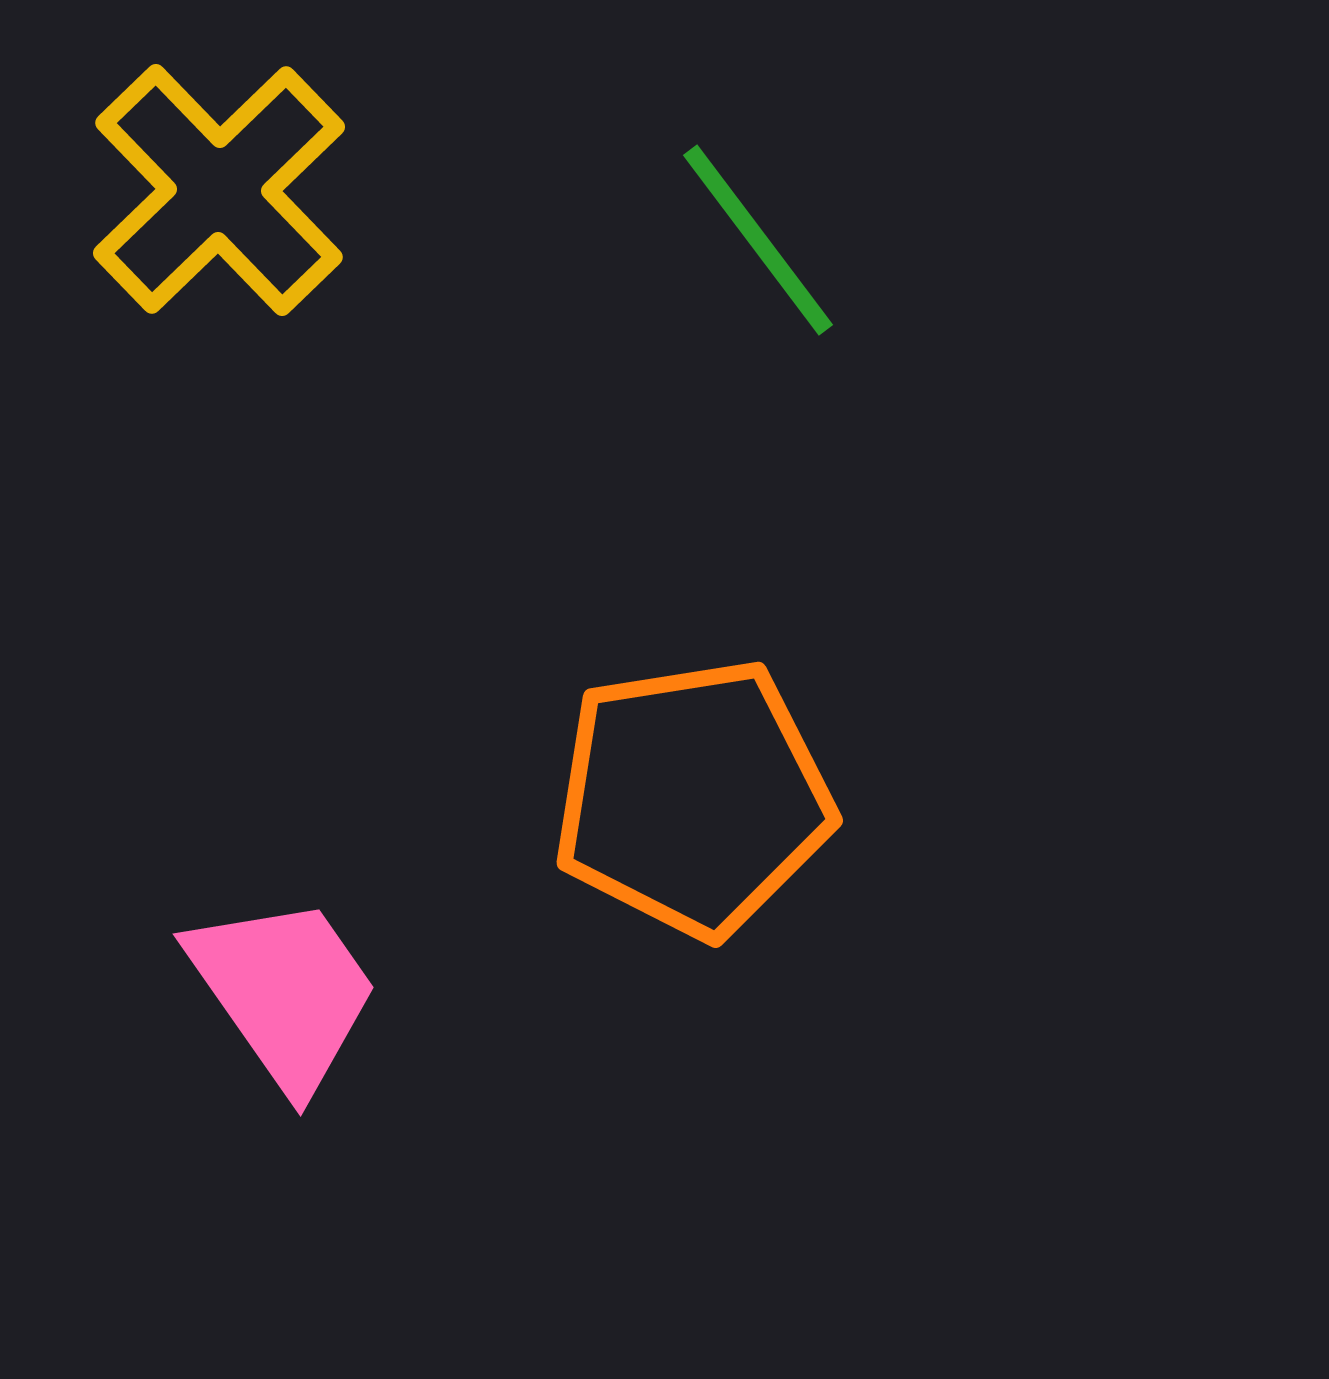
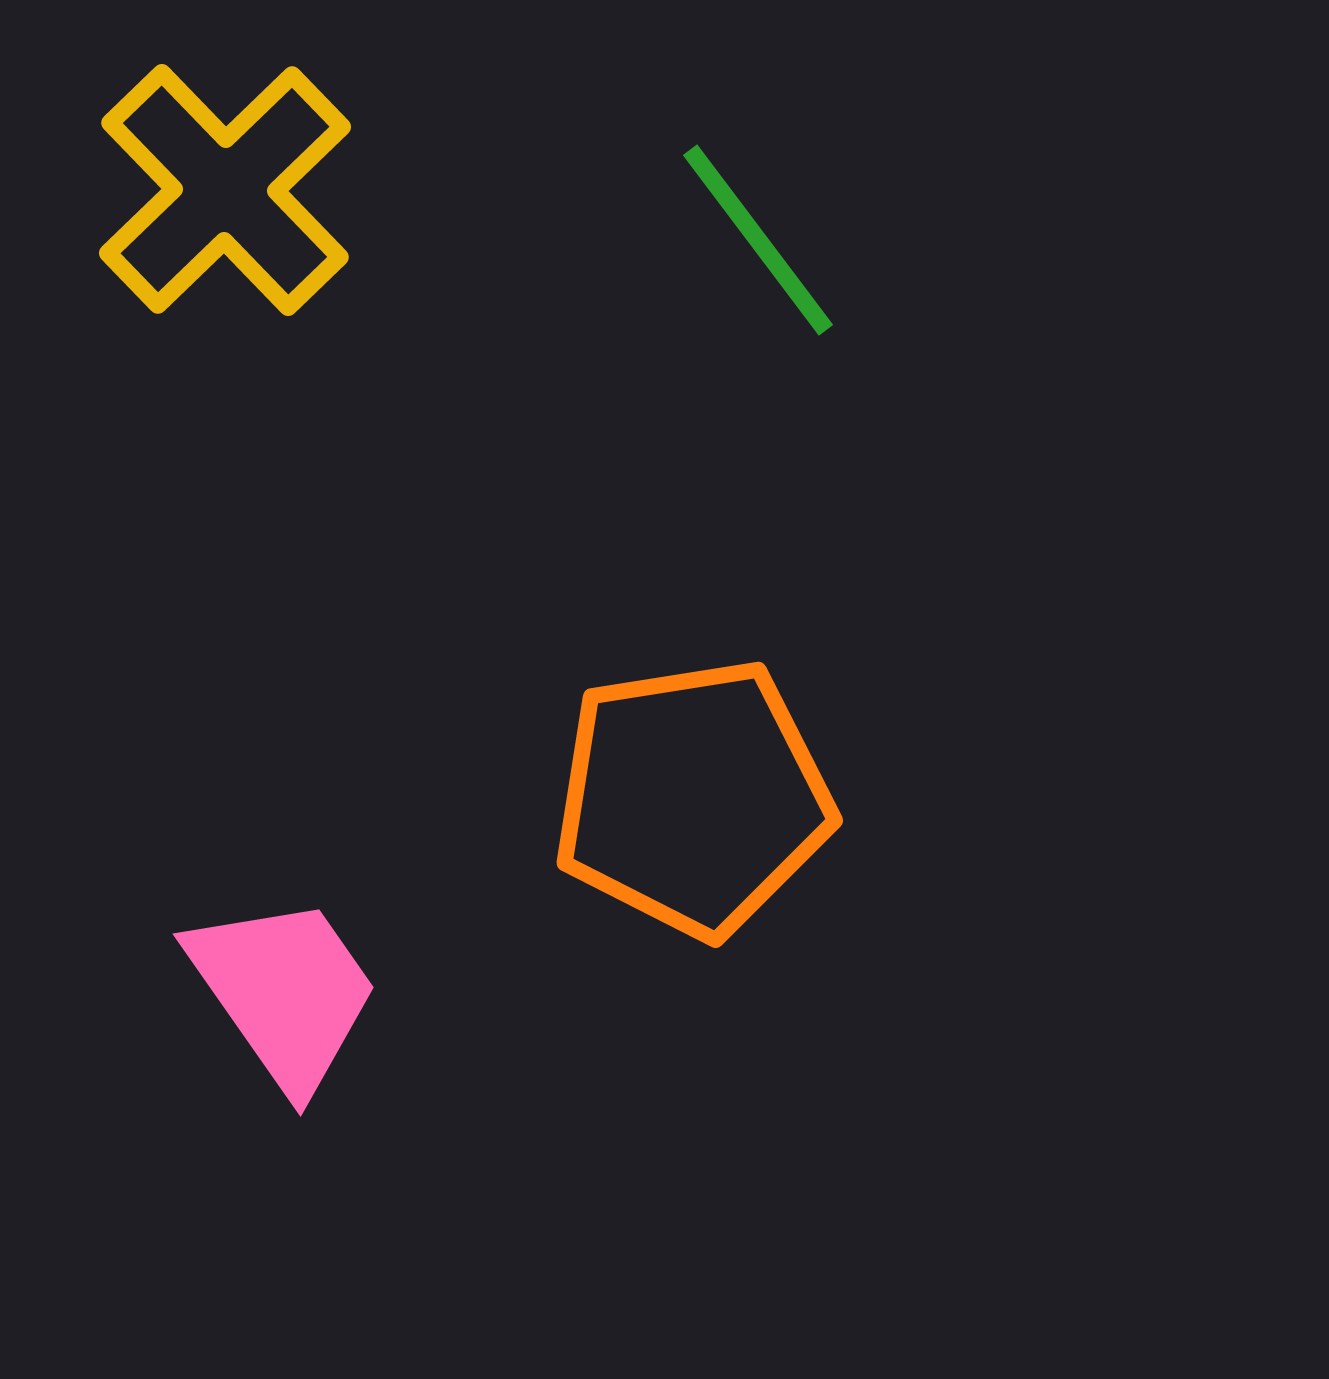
yellow cross: moved 6 px right
